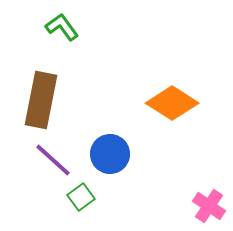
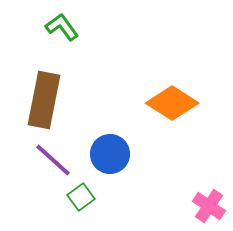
brown rectangle: moved 3 px right
